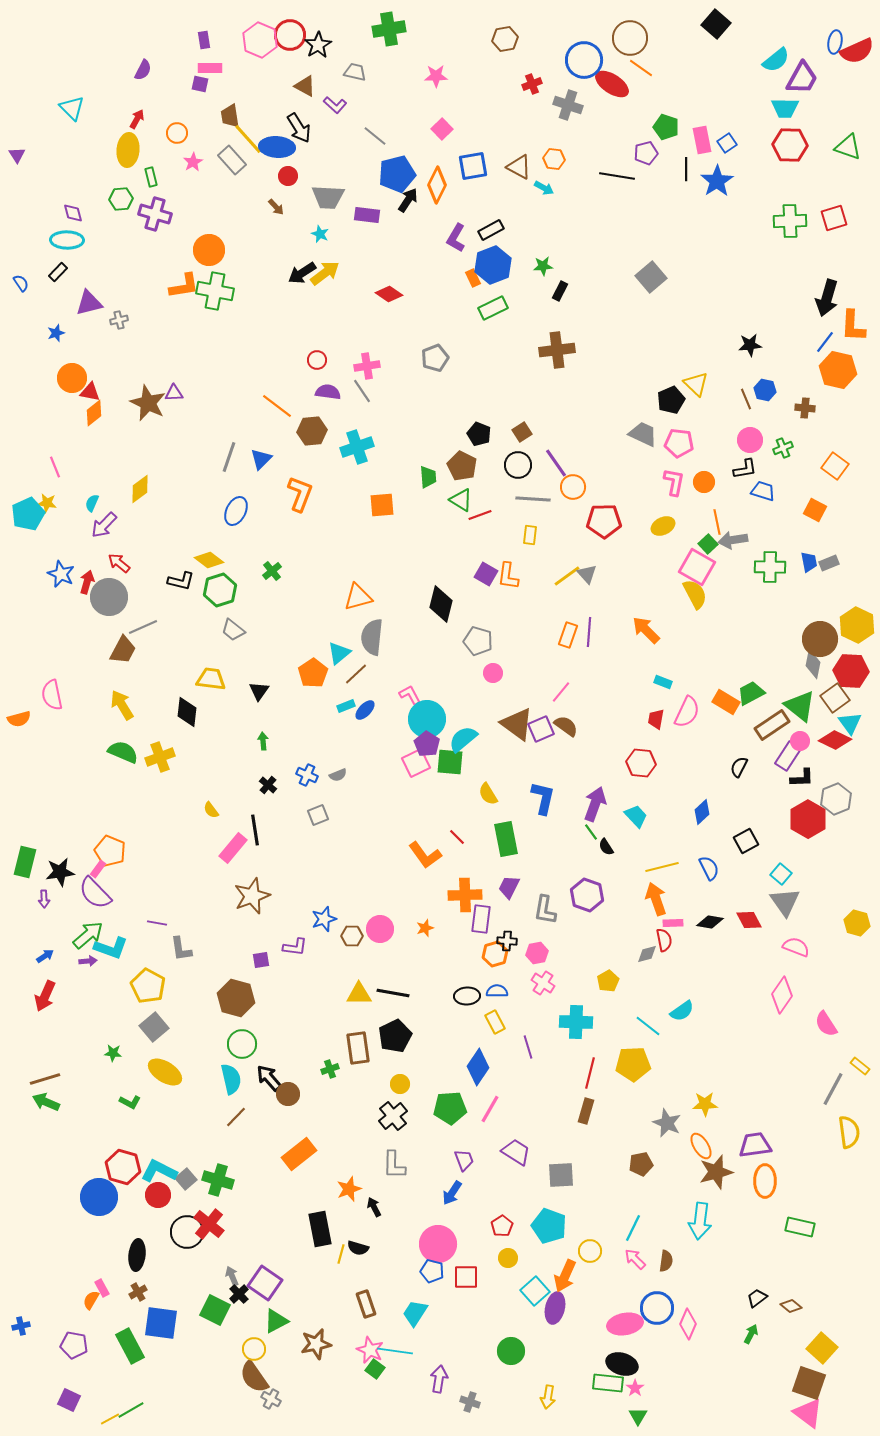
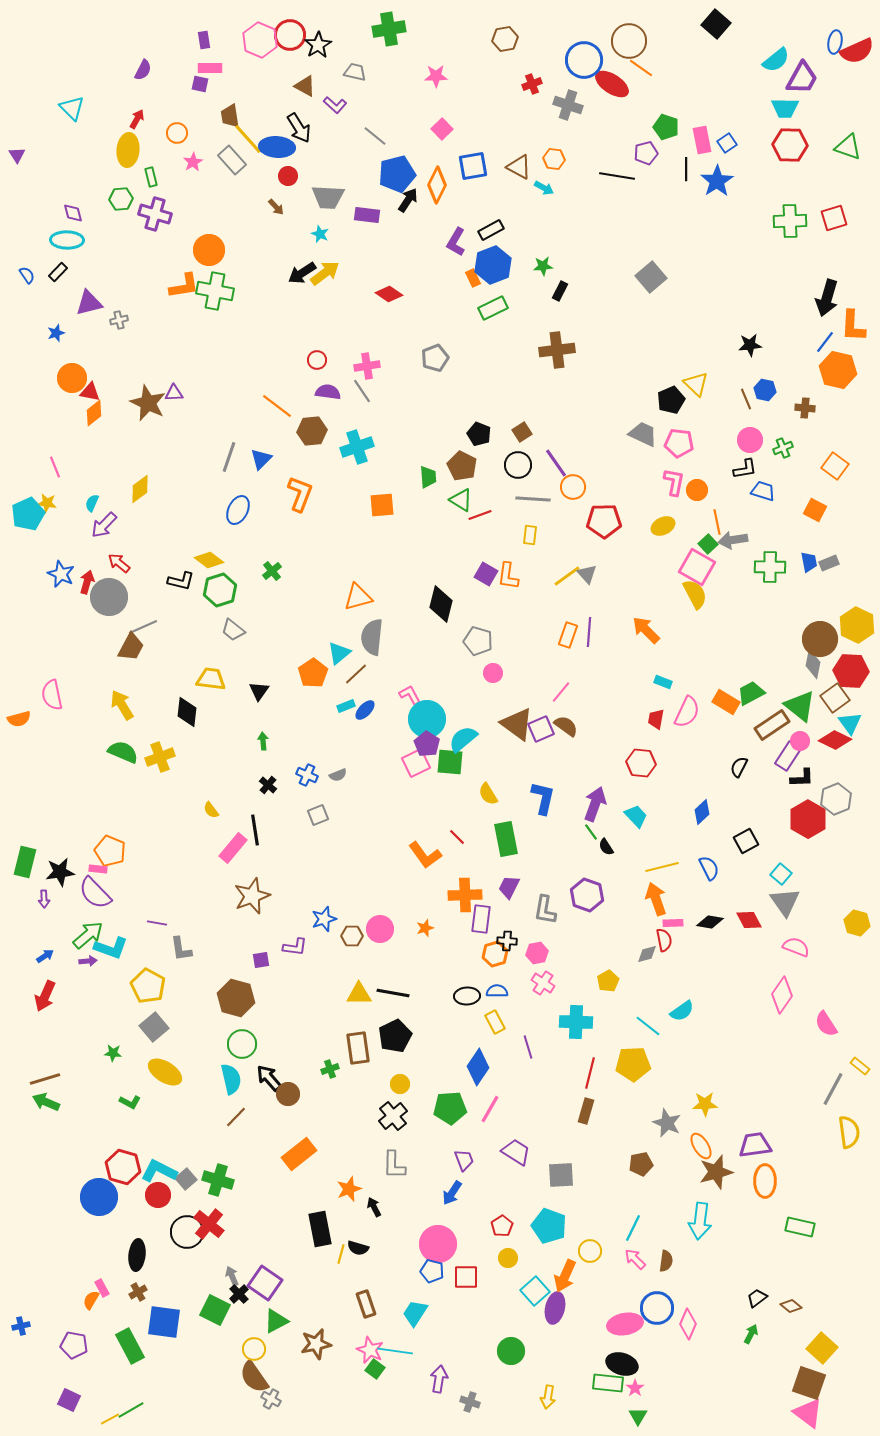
brown circle at (630, 38): moved 1 px left, 3 px down
purple L-shape at (456, 238): moved 4 px down
blue semicircle at (21, 283): moved 6 px right, 8 px up
orange circle at (704, 482): moved 7 px left, 8 px down
blue ellipse at (236, 511): moved 2 px right, 1 px up
brown trapezoid at (123, 650): moved 8 px right, 3 px up
pink rectangle at (98, 869): rotated 60 degrees clockwise
blue square at (161, 1323): moved 3 px right, 1 px up
